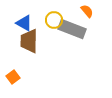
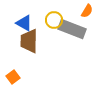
orange semicircle: rotated 72 degrees clockwise
